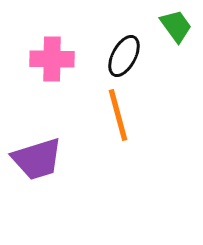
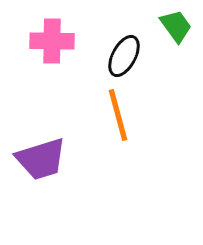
pink cross: moved 18 px up
purple trapezoid: moved 4 px right
